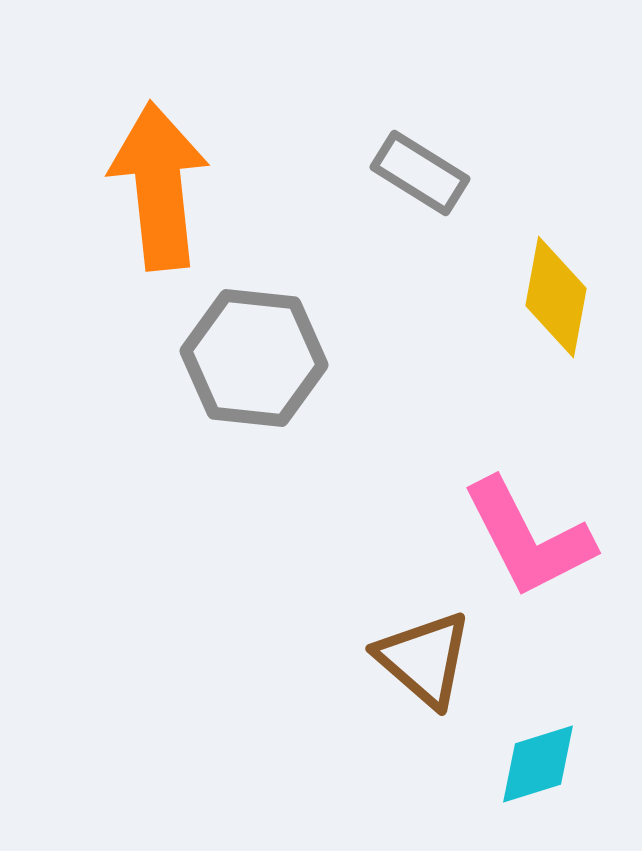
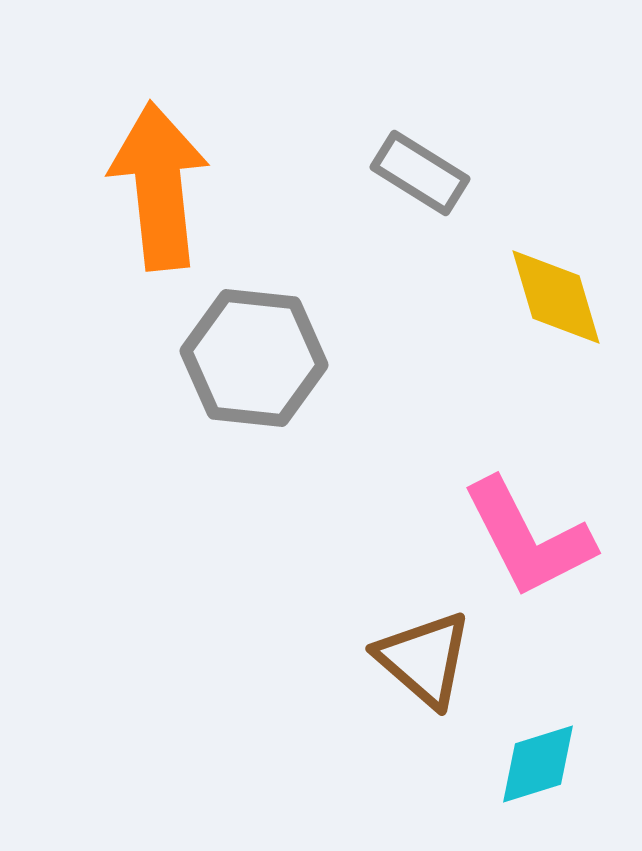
yellow diamond: rotated 27 degrees counterclockwise
